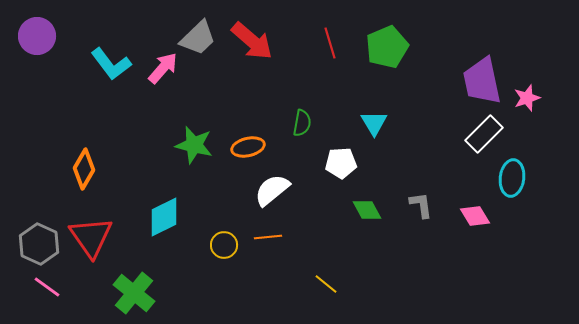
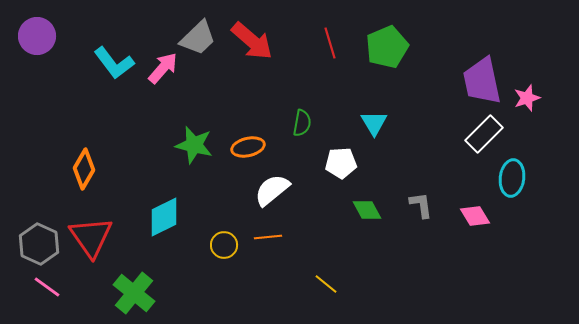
cyan L-shape: moved 3 px right, 1 px up
